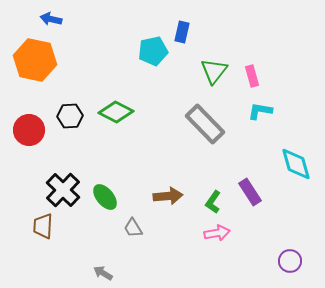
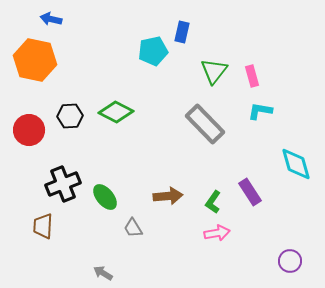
black cross: moved 6 px up; rotated 24 degrees clockwise
